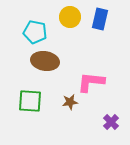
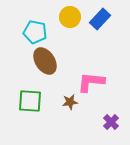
blue rectangle: rotated 30 degrees clockwise
brown ellipse: rotated 48 degrees clockwise
